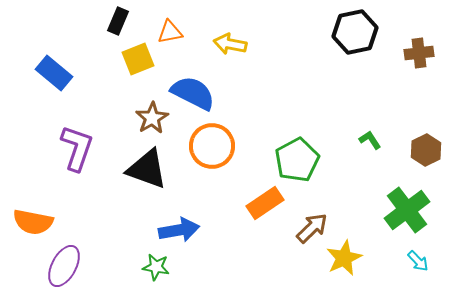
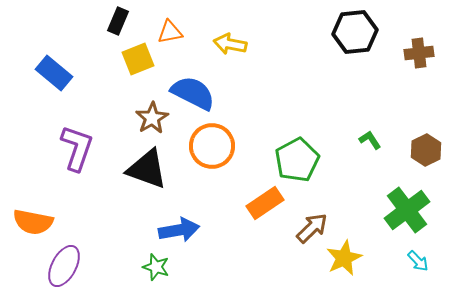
black hexagon: rotated 6 degrees clockwise
green star: rotated 8 degrees clockwise
